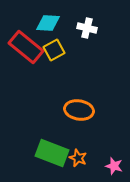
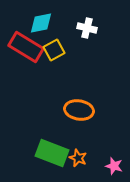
cyan diamond: moved 7 px left; rotated 15 degrees counterclockwise
red rectangle: rotated 8 degrees counterclockwise
